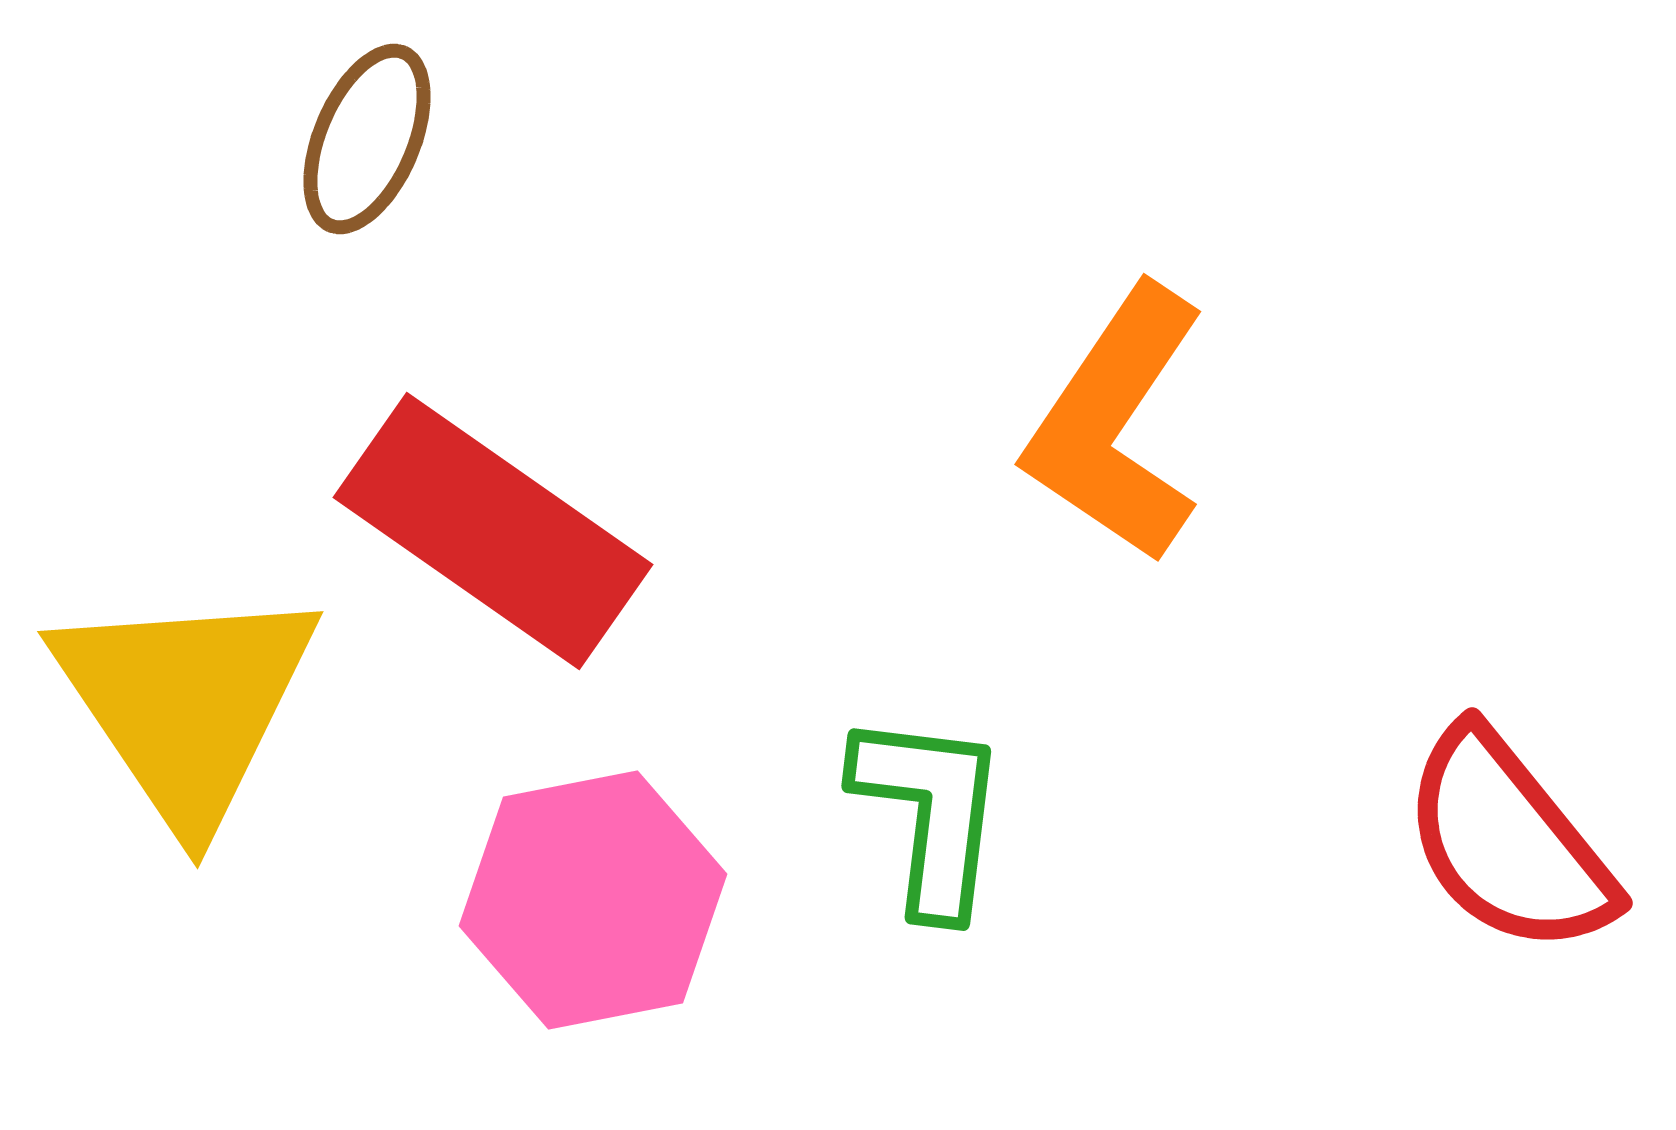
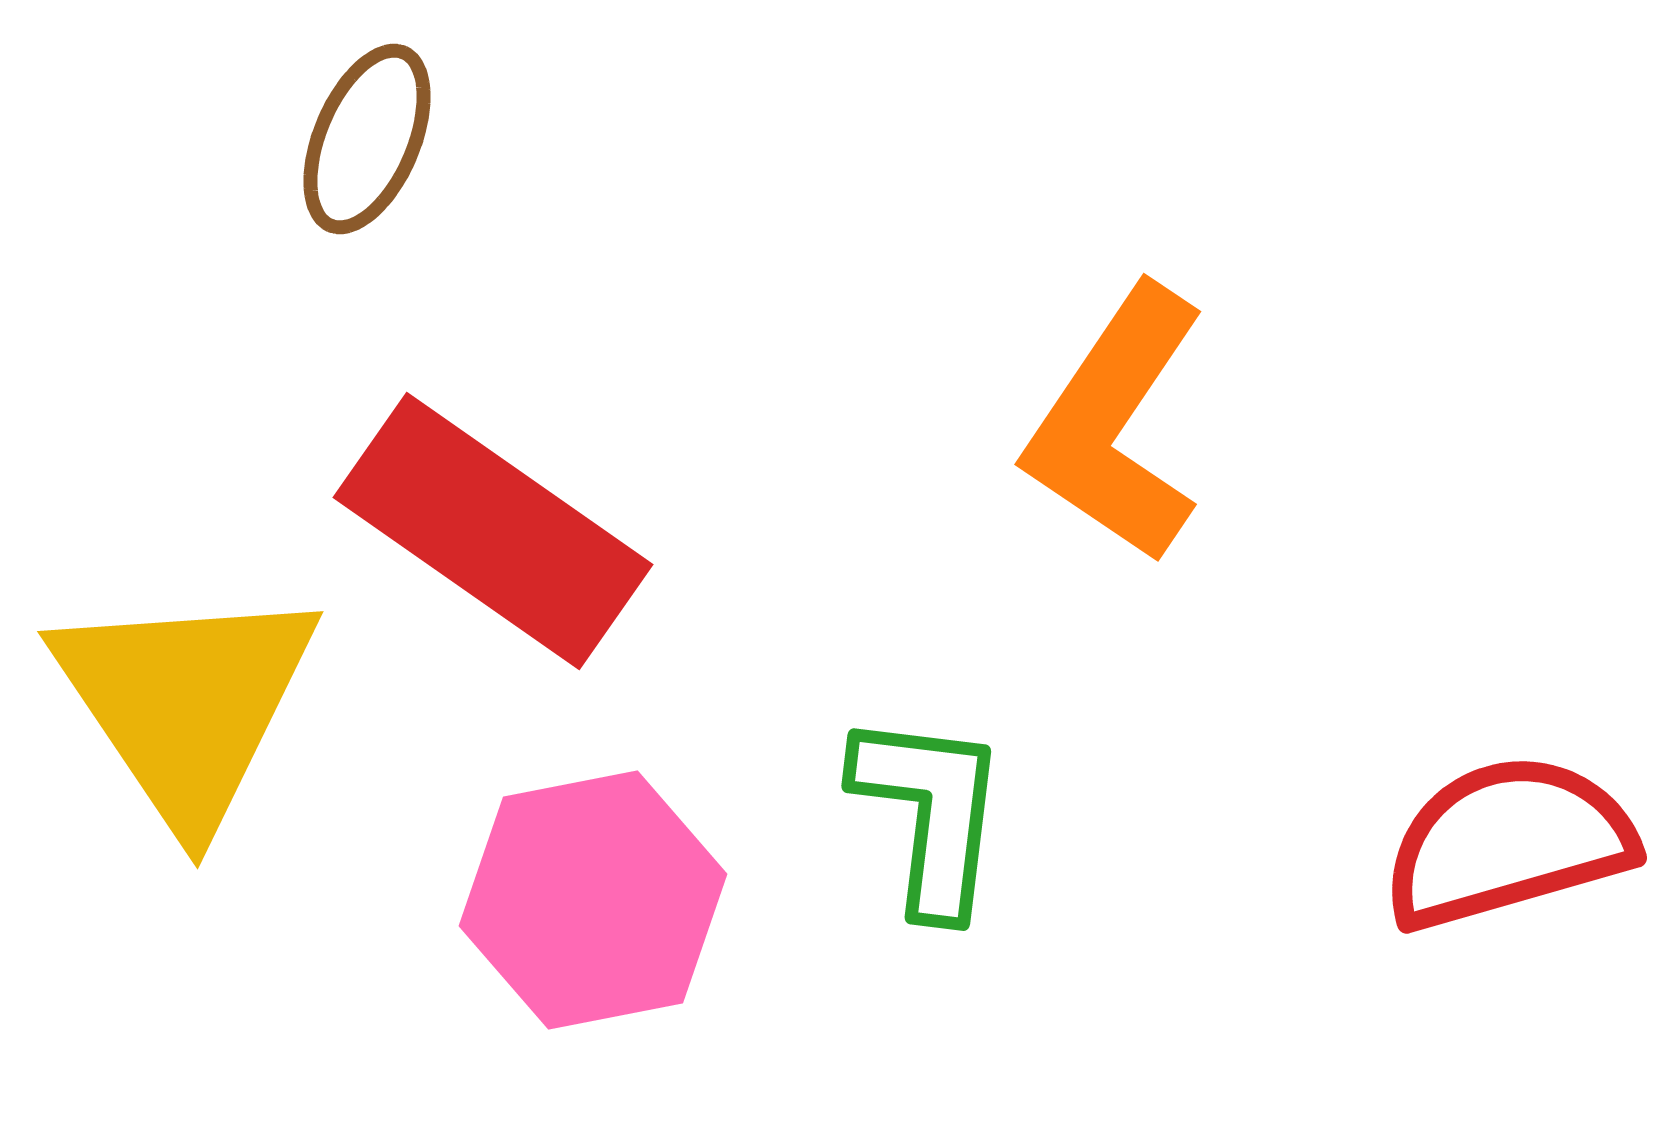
red semicircle: rotated 113 degrees clockwise
